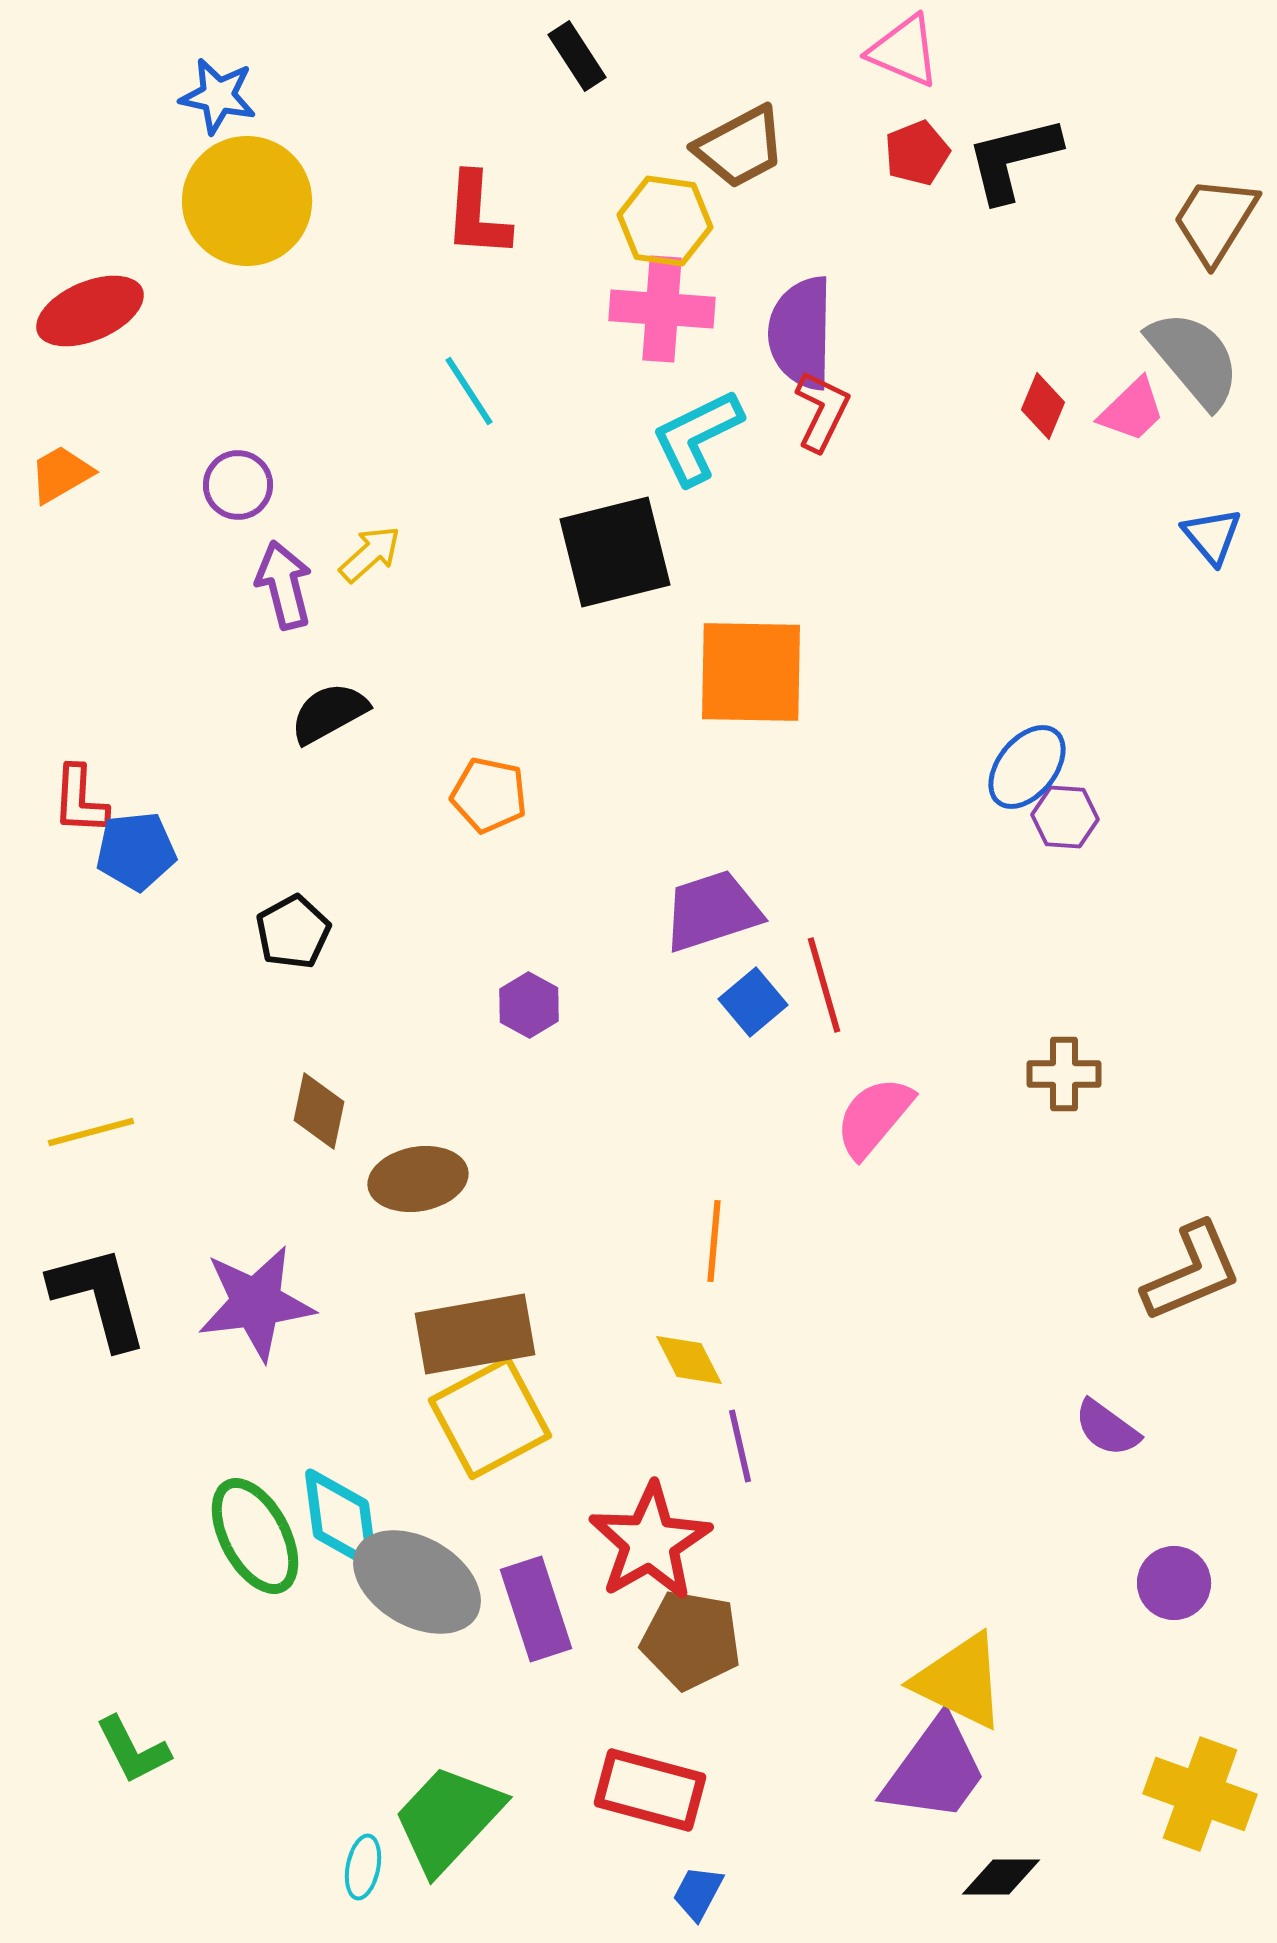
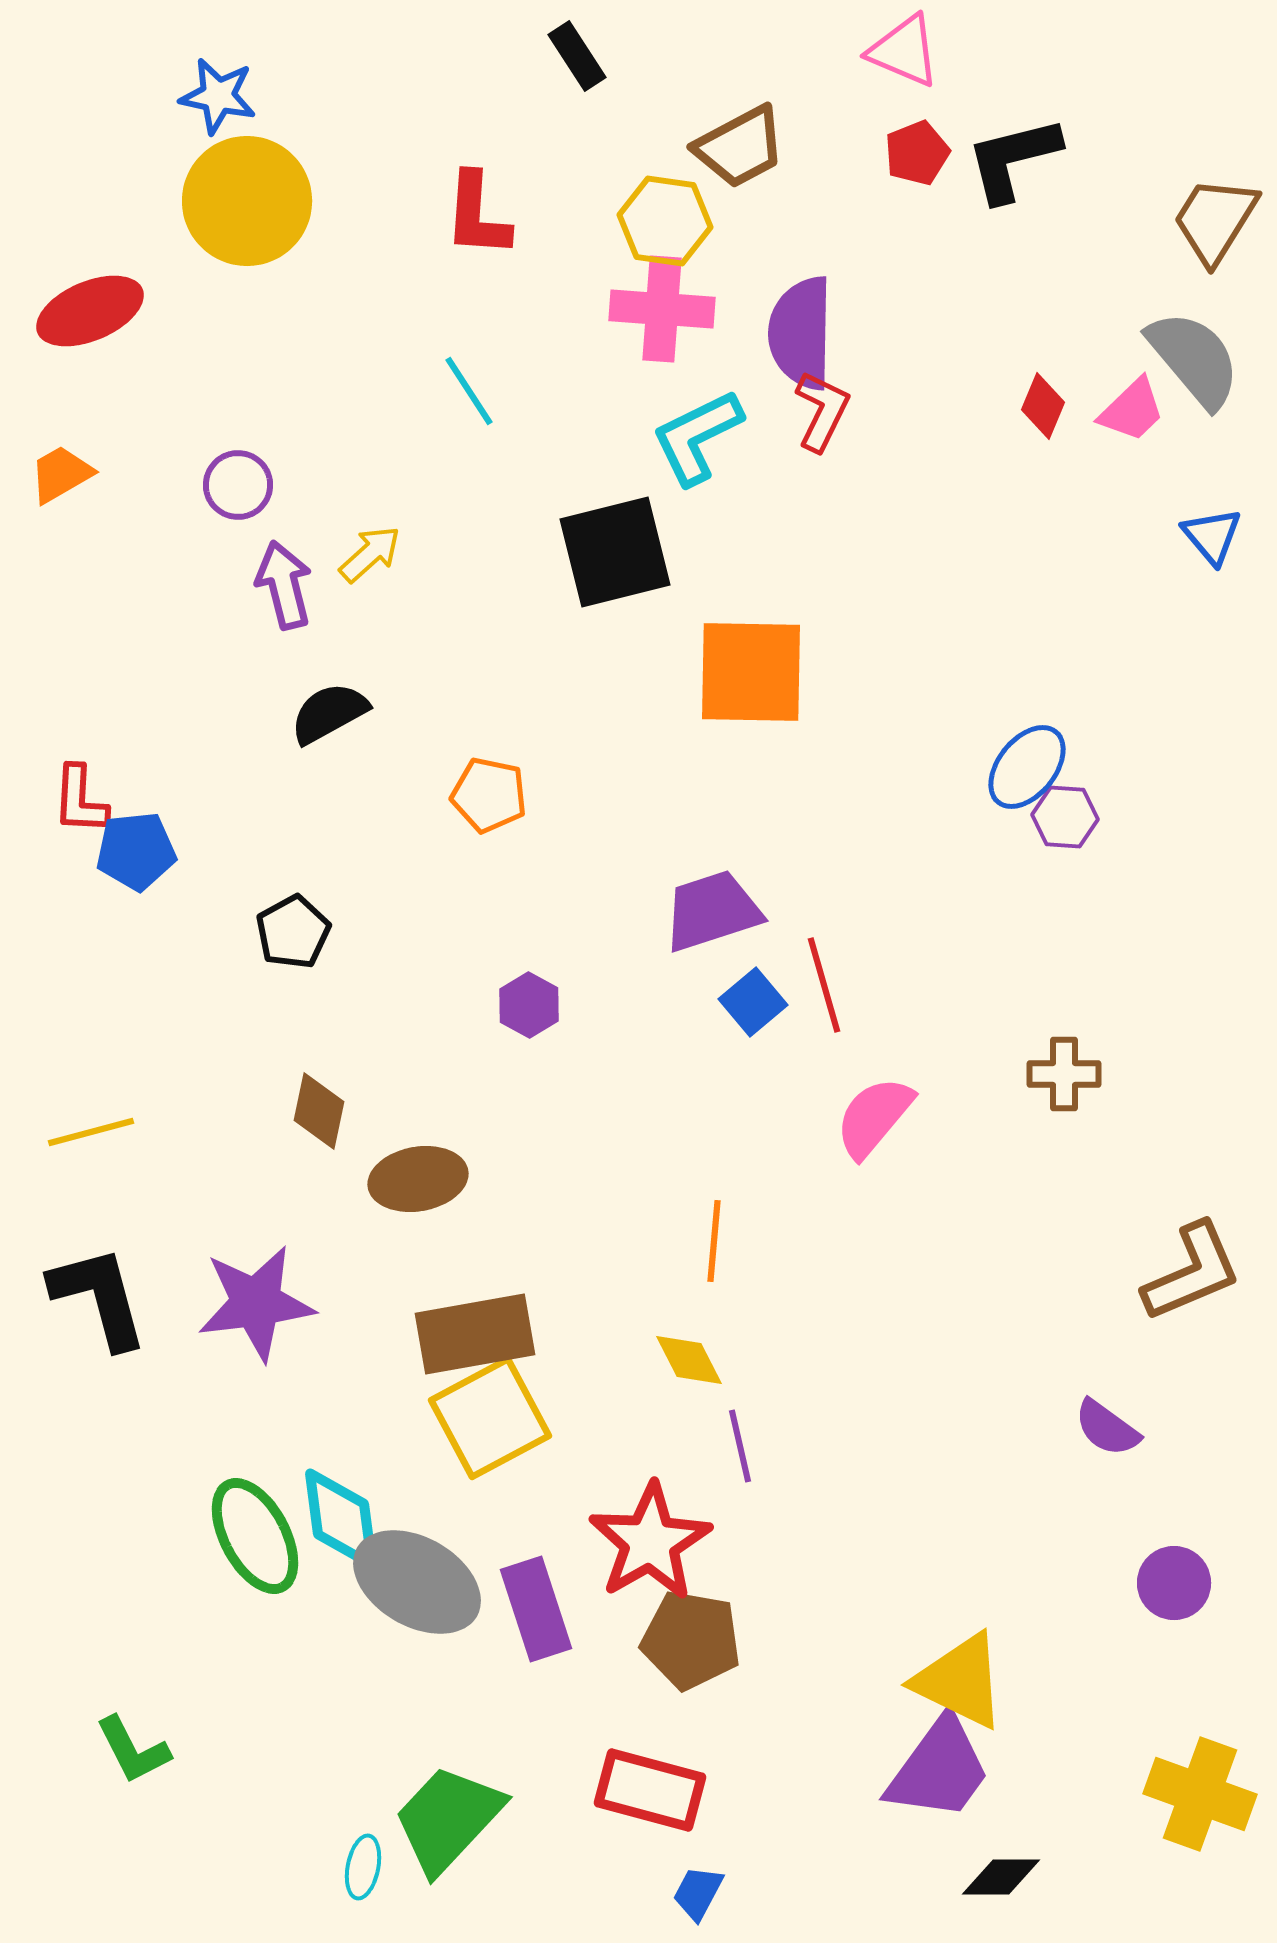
purple trapezoid at (935, 1770): moved 4 px right, 1 px up
